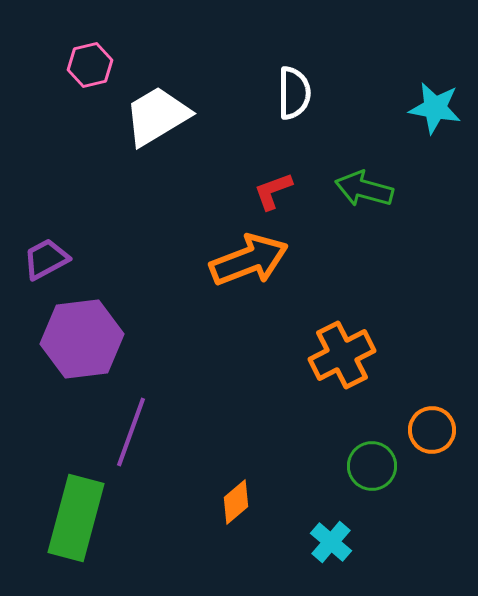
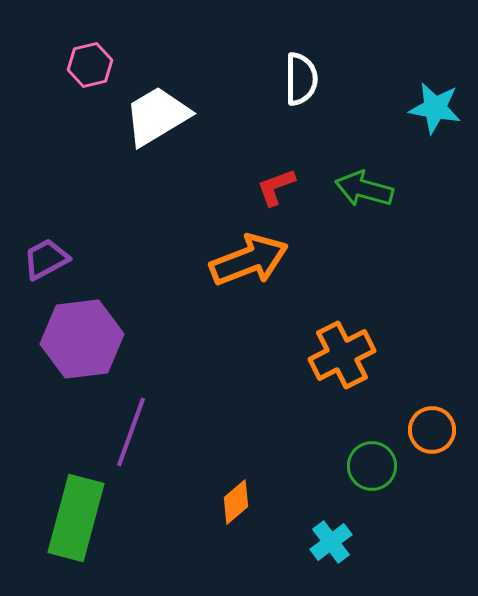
white semicircle: moved 7 px right, 14 px up
red L-shape: moved 3 px right, 4 px up
cyan cross: rotated 12 degrees clockwise
